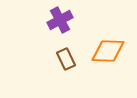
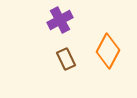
orange diamond: rotated 64 degrees counterclockwise
